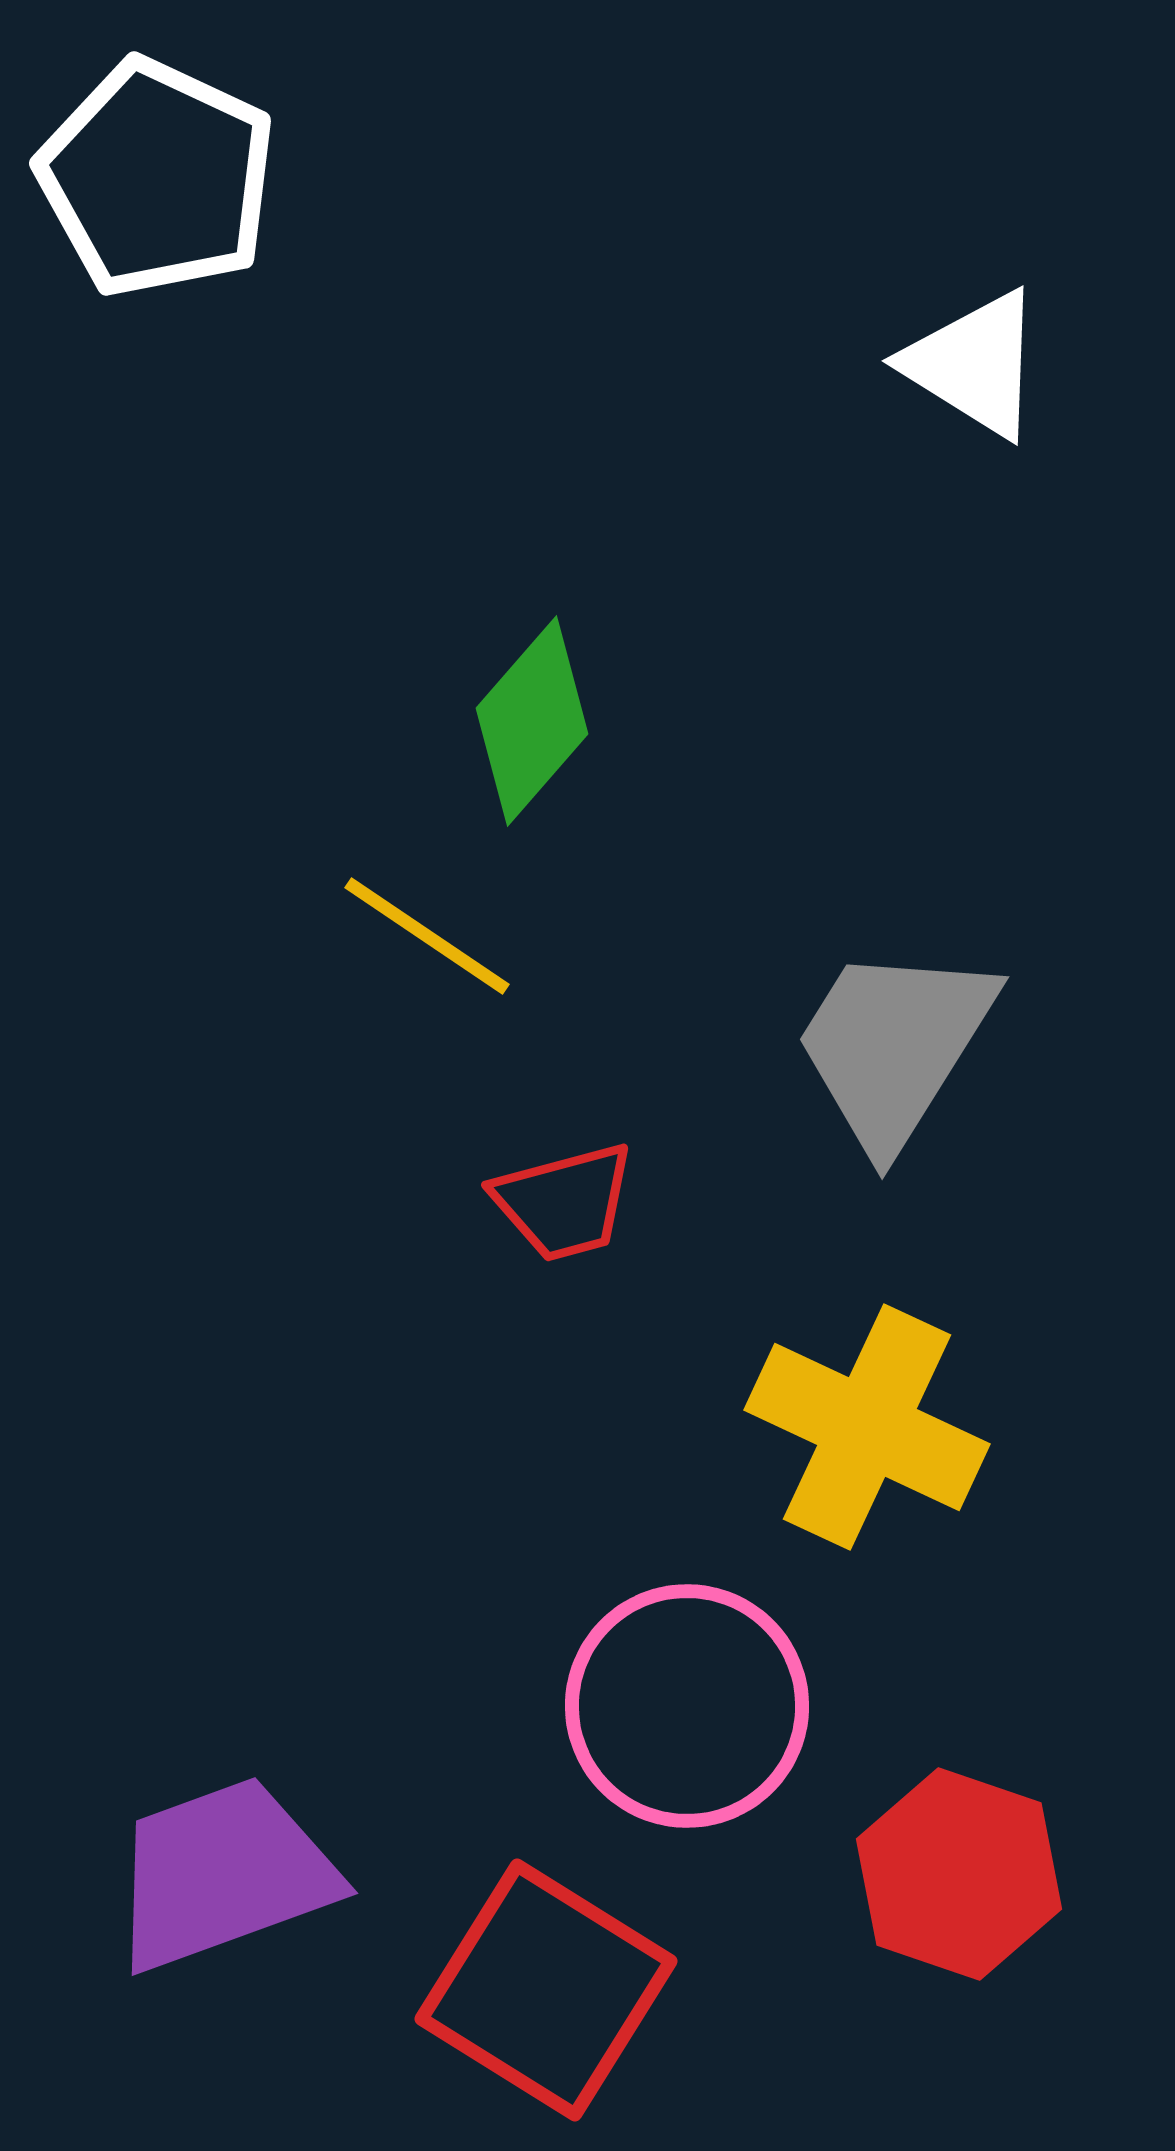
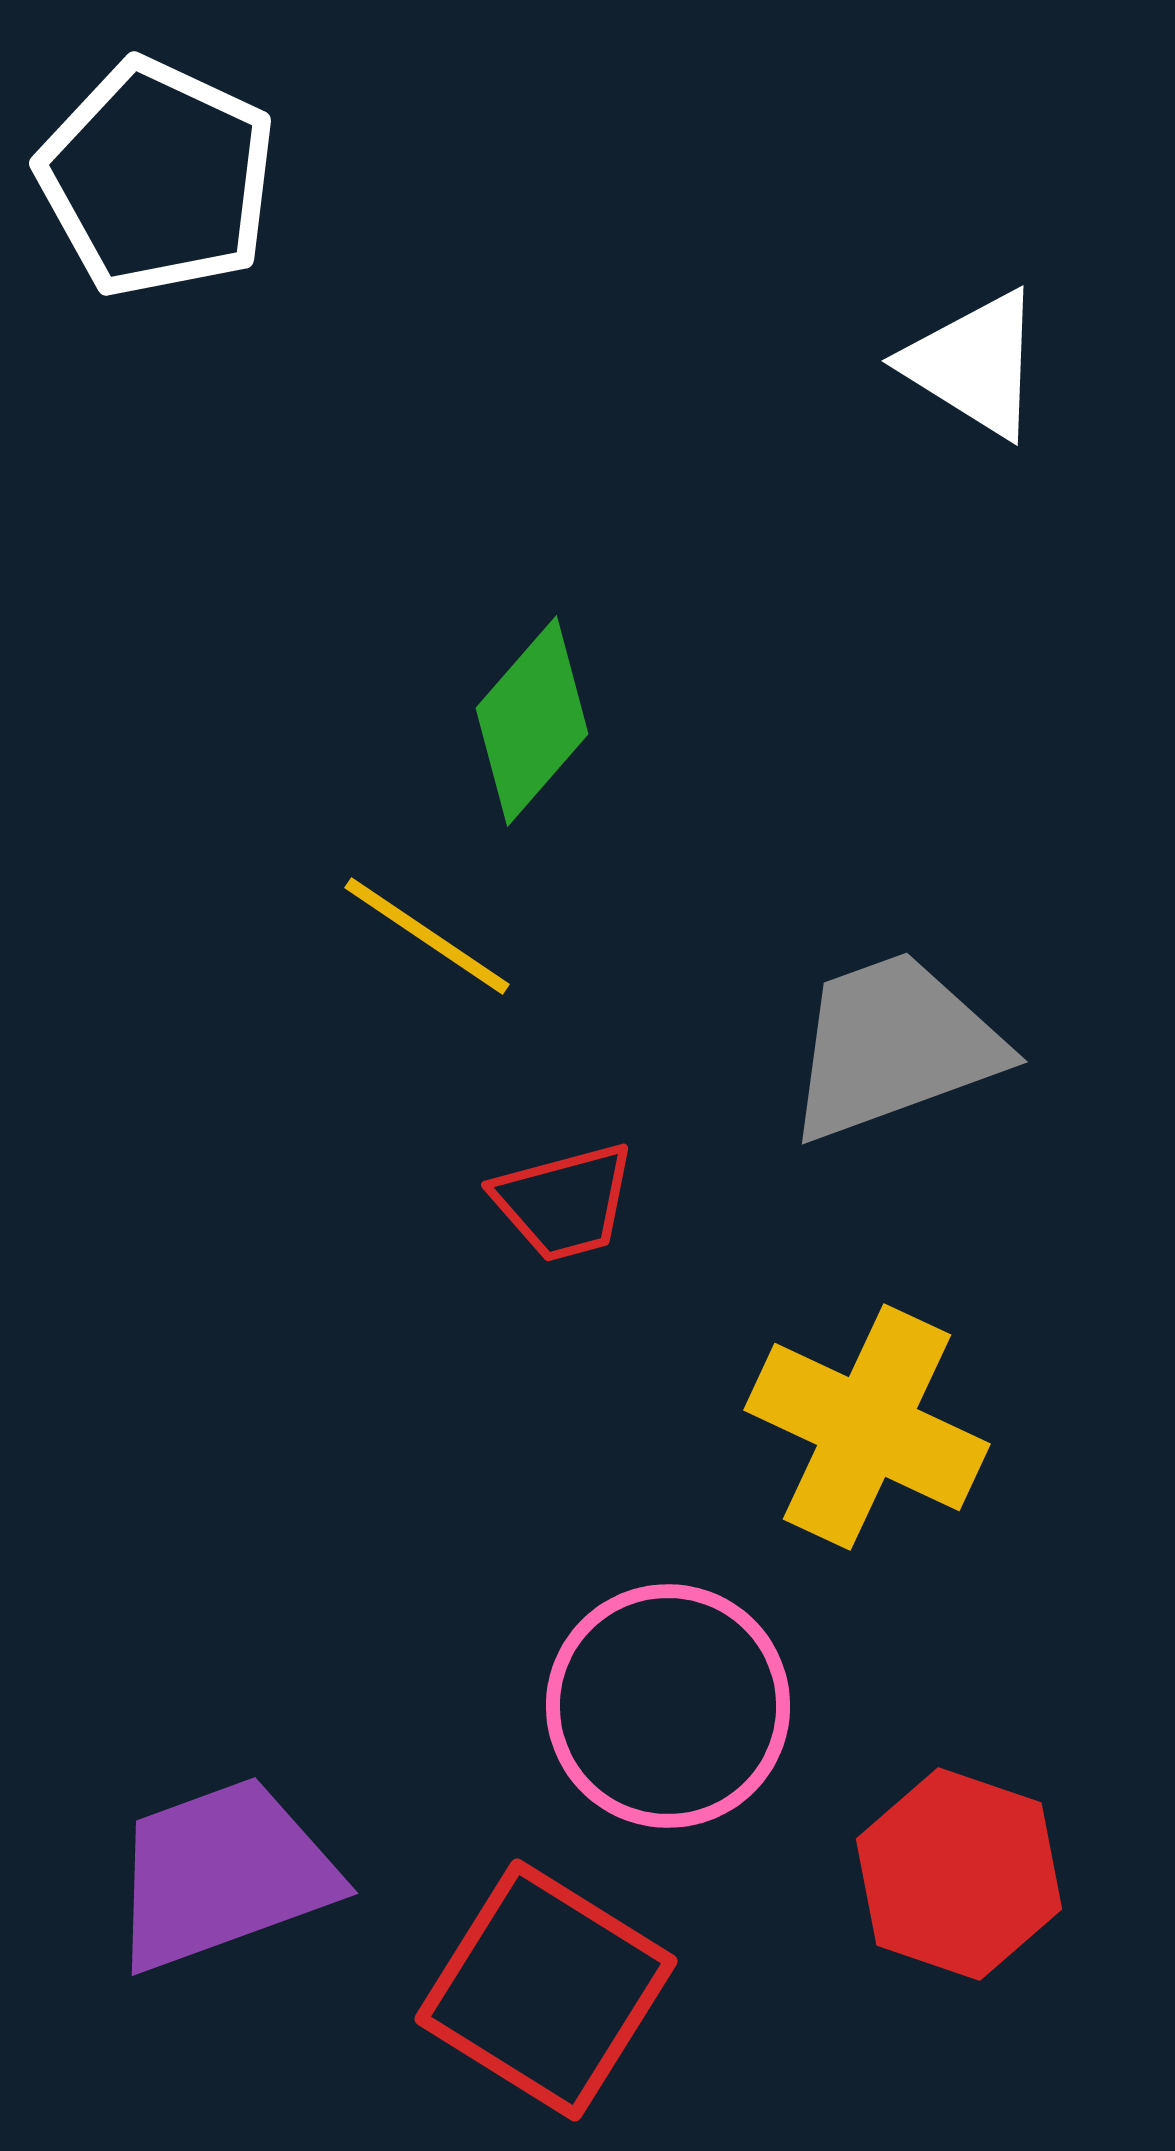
gray trapezoid: rotated 38 degrees clockwise
pink circle: moved 19 px left
